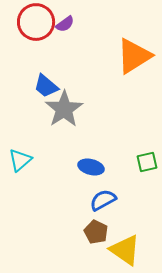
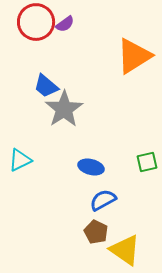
cyan triangle: rotated 15 degrees clockwise
